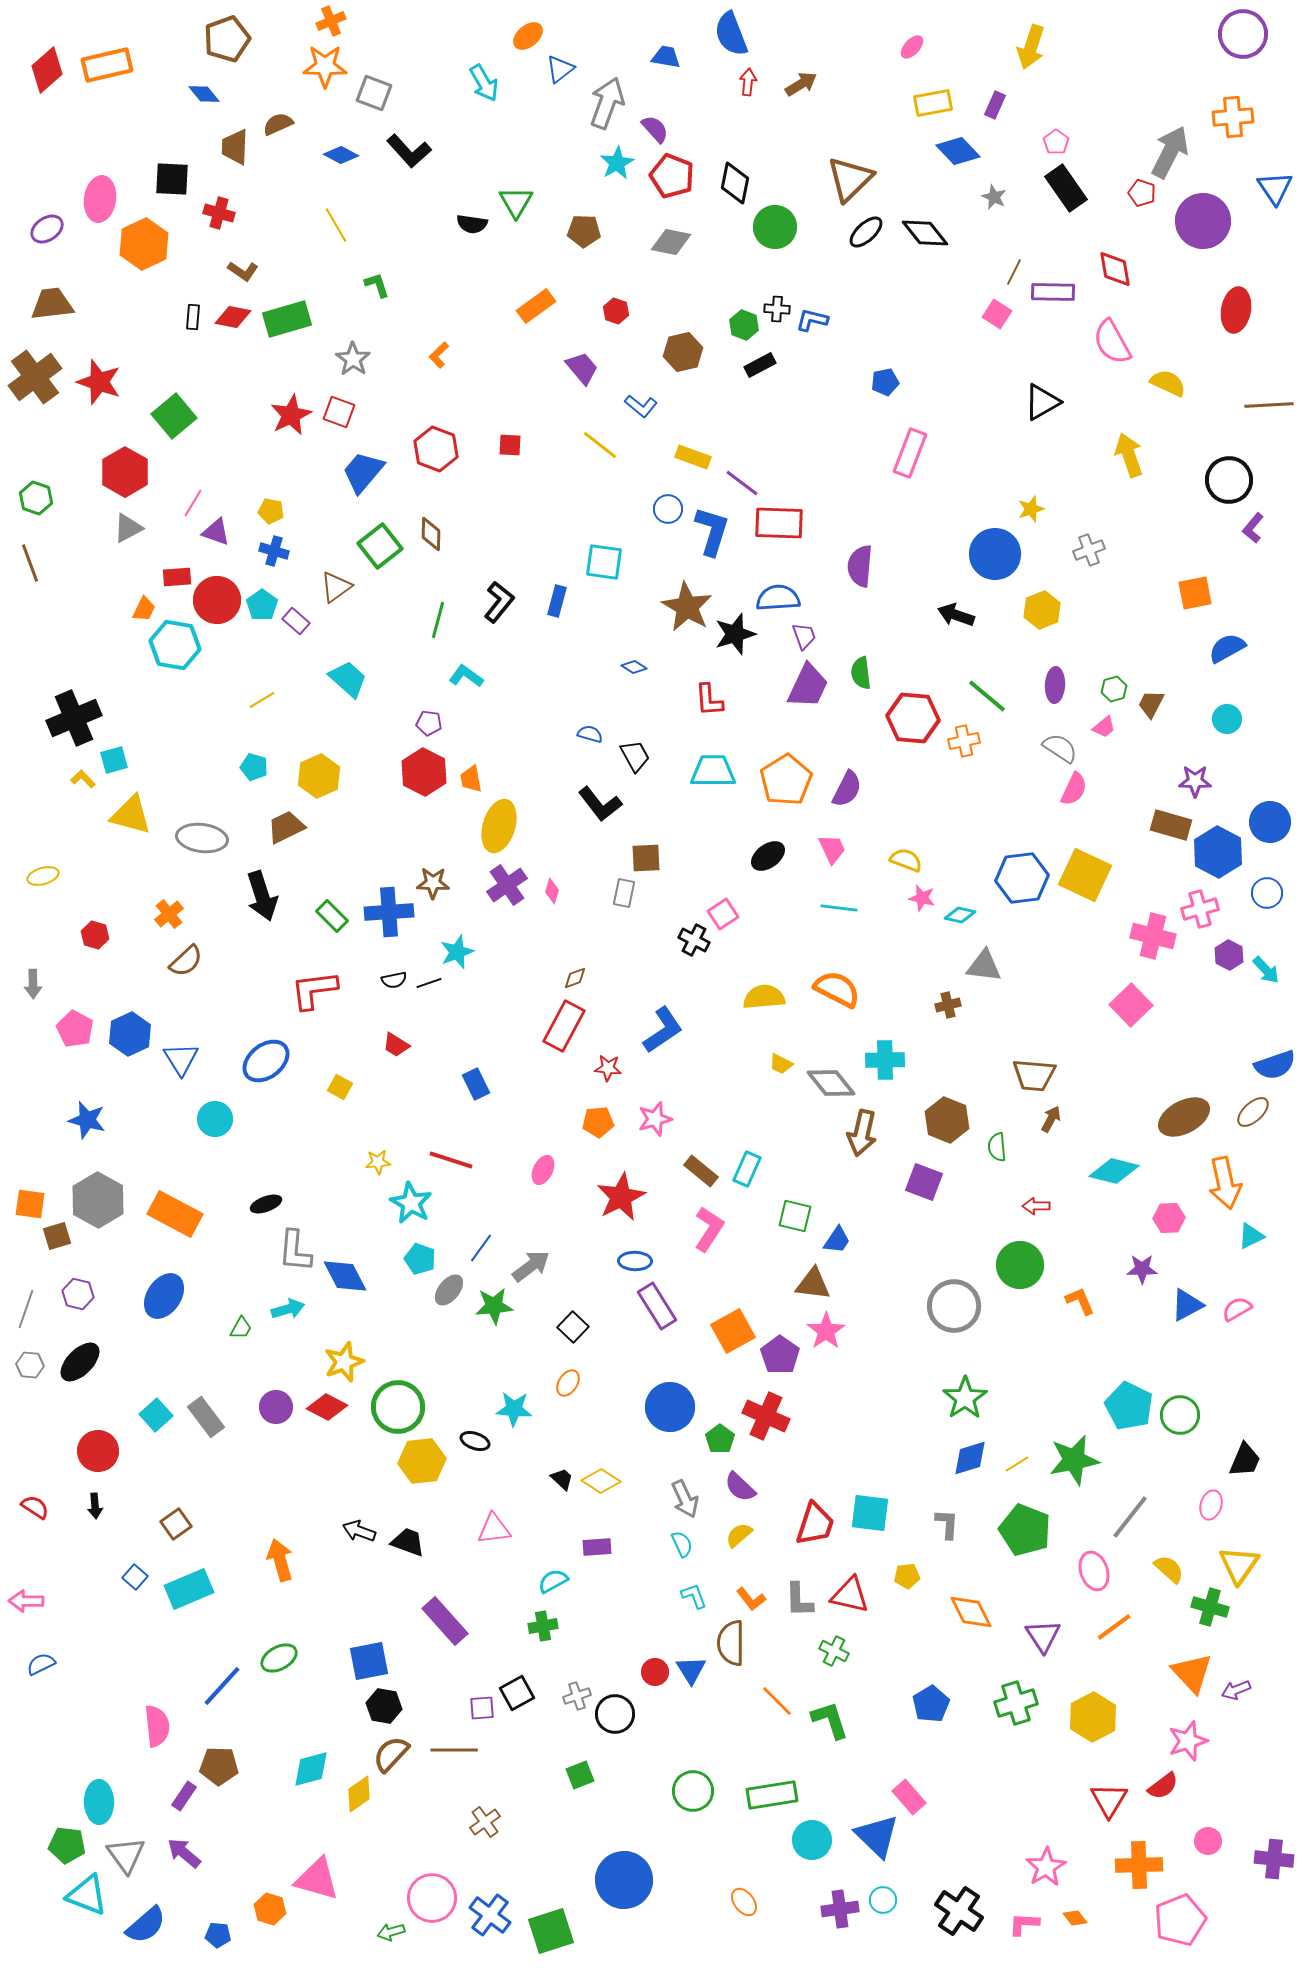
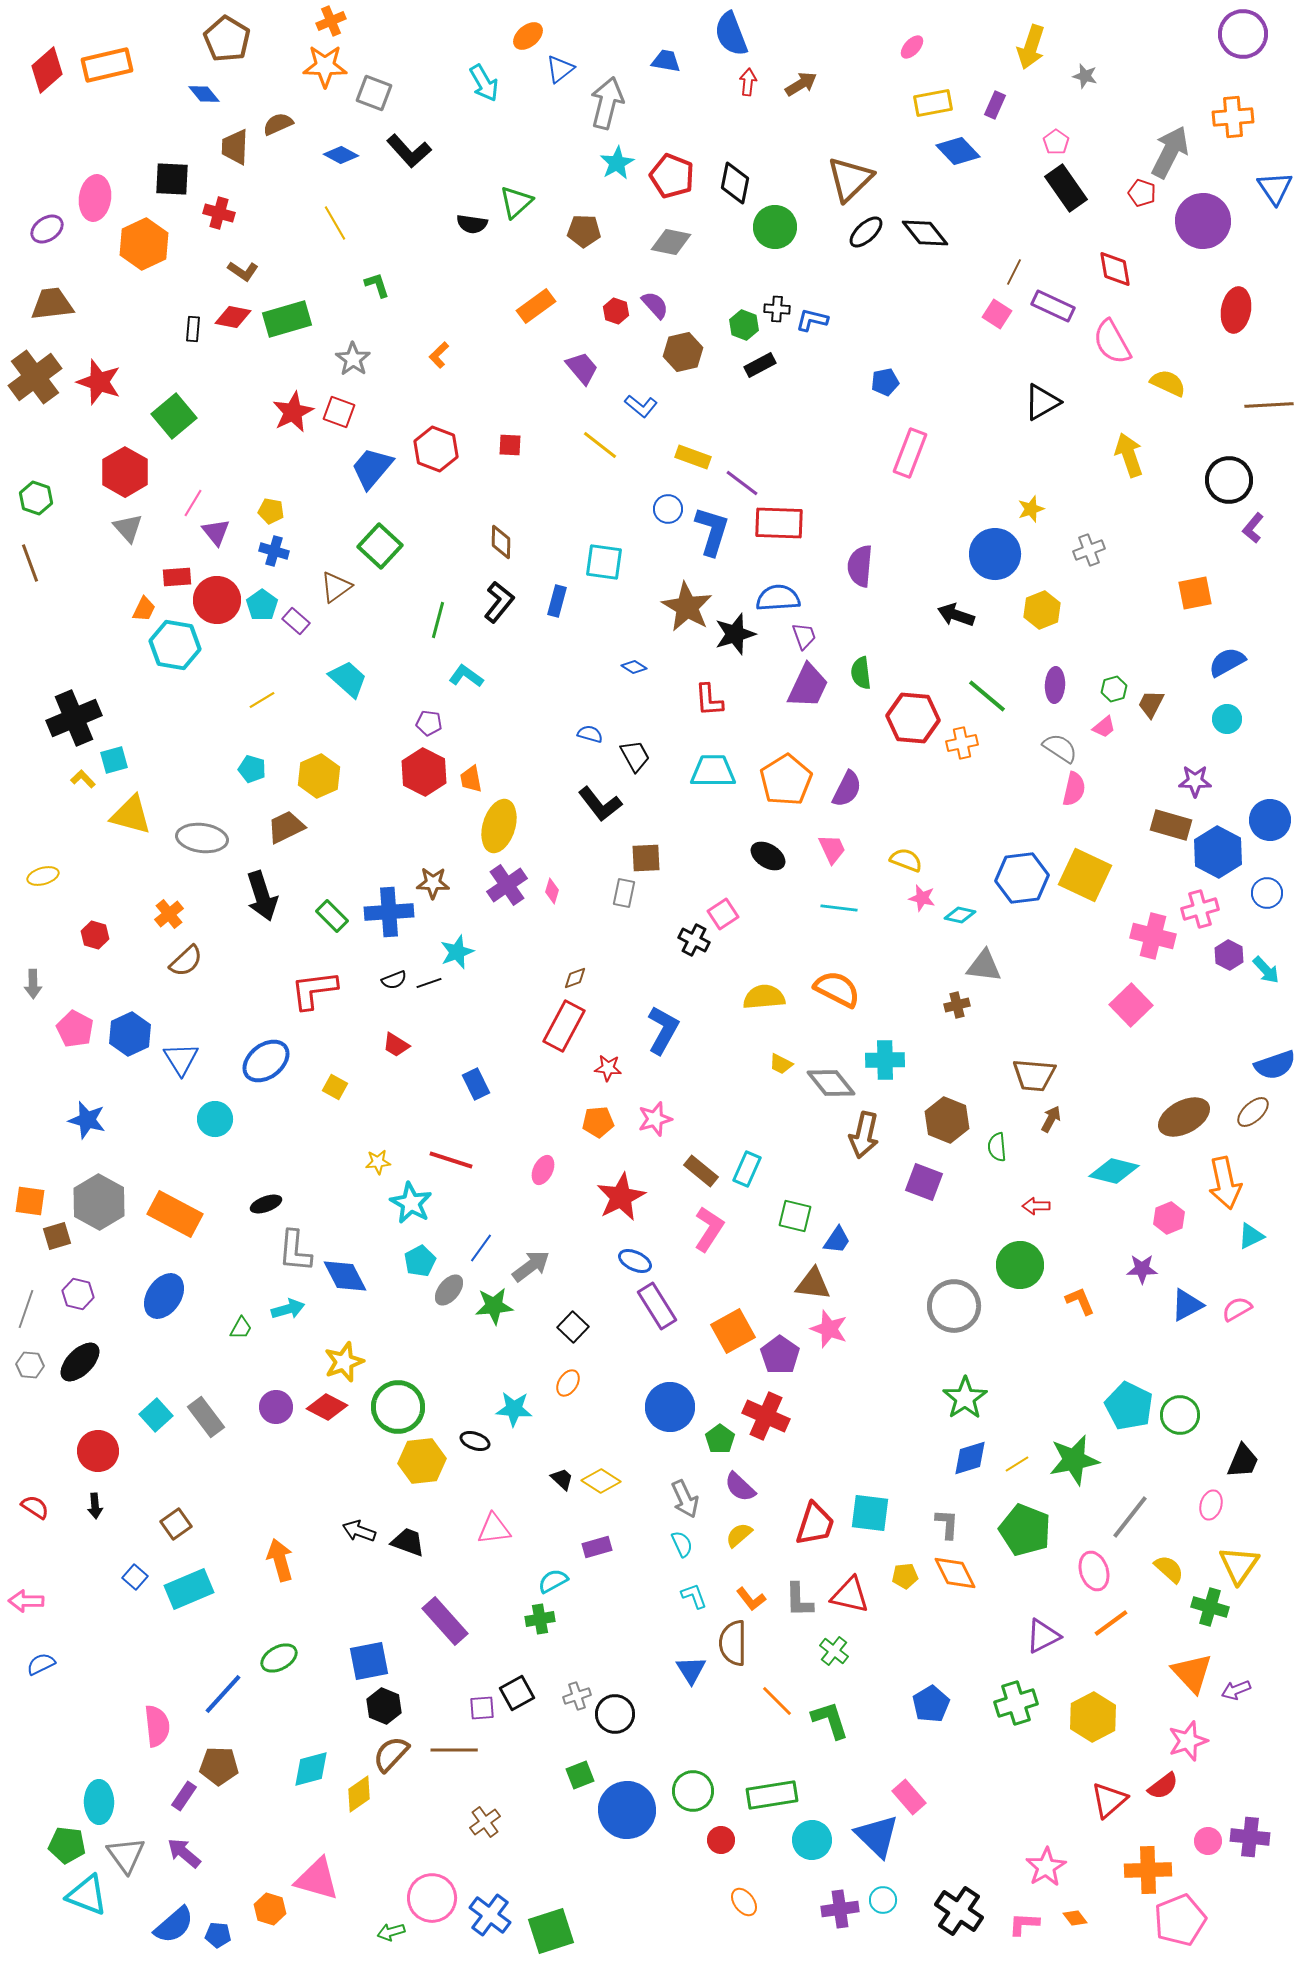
brown pentagon at (227, 39): rotated 21 degrees counterclockwise
blue trapezoid at (666, 57): moved 4 px down
gray arrow at (607, 103): rotated 6 degrees counterclockwise
purple semicircle at (655, 129): moved 176 px down
gray star at (994, 197): moved 91 px right, 121 px up; rotated 10 degrees counterclockwise
pink ellipse at (100, 199): moved 5 px left, 1 px up
green triangle at (516, 202): rotated 18 degrees clockwise
yellow line at (336, 225): moved 1 px left, 2 px up
purple rectangle at (1053, 292): moved 14 px down; rotated 24 degrees clockwise
black rectangle at (193, 317): moved 12 px down
red star at (291, 415): moved 2 px right, 3 px up
blue trapezoid at (363, 472): moved 9 px right, 4 px up
gray triangle at (128, 528): rotated 44 degrees counterclockwise
purple triangle at (216, 532): rotated 32 degrees clockwise
brown diamond at (431, 534): moved 70 px right, 8 px down
green square at (380, 546): rotated 9 degrees counterclockwise
blue semicircle at (1227, 648): moved 14 px down
orange cross at (964, 741): moved 2 px left, 2 px down
cyan pentagon at (254, 767): moved 2 px left, 2 px down
pink semicircle at (1074, 789): rotated 12 degrees counterclockwise
blue circle at (1270, 822): moved 2 px up
black ellipse at (768, 856): rotated 68 degrees clockwise
black semicircle at (394, 980): rotated 10 degrees counterclockwise
brown cross at (948, 1005): moved 9 px right
blue L-shape at (663, 1030): rotated 27 degrees counterclockwise
yellow square at (340, 1087): moved 5 px left
brown arrow at (862, 1133): moved 2 px right, 2 px down
gray hexagon at (98, 1200): moved 1 px right, 2 px down
orange square at (30, 1204): moved 3 px up
pink hexagon at (1169, 1218): rotated 20 degrees counterclockwise
cyan pentagon at (420, 1259): moved 2 px down; rotated 24 degrees clockwise
blue ellipse at (635, 1261): rotated 24 degrees clockwise
pink star at (826, 1331): moved 3 px right, 2 px up; rotated 18 degrees counterclockwise
black trapezoid at (1245, 1460): moved 2 px left, 1 px down
purple rectangle at (597, 1547): rotated 12 degrees counterclockwise
yellow pentagon at (907, 1576): moved 2 px left
orange diamond at (971, 1612): moved 16 px left, 39 px up
green cross at (543, 1626): moved 3 px left, 7 px up
orange line at (1114, 1627): moved 3 px left, 4 px up
purple triangle at (1043, 1636): rotated 36 degrees clockwise
brown semicircle at (731, 1643): moved 2 px right
green cross at (834, 1651): rotated 12 degrees clockwise
red circle at (655, 1672): moved 66 px right, 168 px down
blue line at (222, 1686): moved 1 px right, 8 px down
black hexagon at (384, 1706): rotated 12 degrees clockwise
red triangle at (1109, 1800): rotated 18 degrees clockwise
purple cross at (1274, 1859): moved 24 px left, 22 px up
orange cross at (1139, 1865): moved 9 px right, 5 px down
blue circle at (624, 1880): moved 3 px right, 70 px up
blue semicircle at (146, 1925): moved 28 px right
